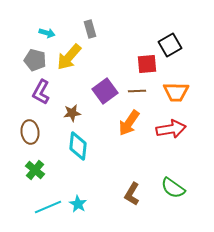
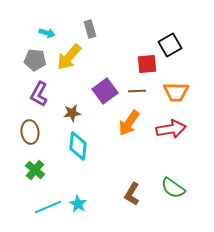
gray pentagon: rotated 10 degrees counterclockwise
purple L-shape: moved 2 px left, 2 px down
